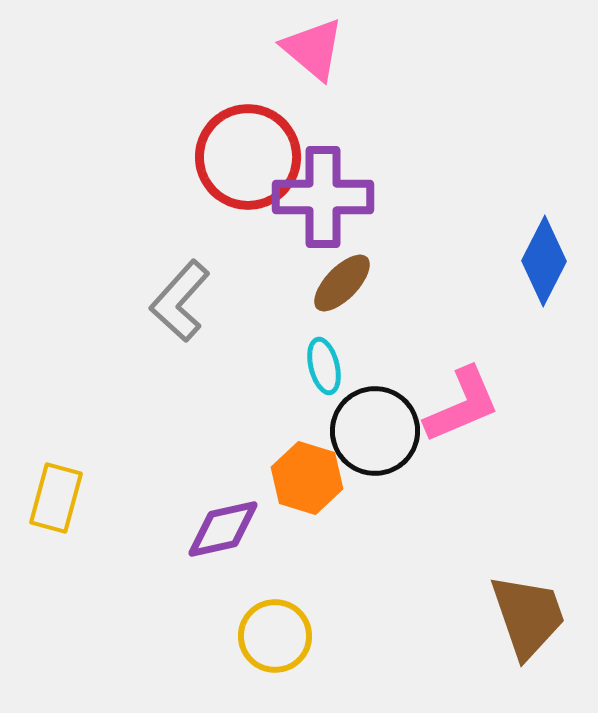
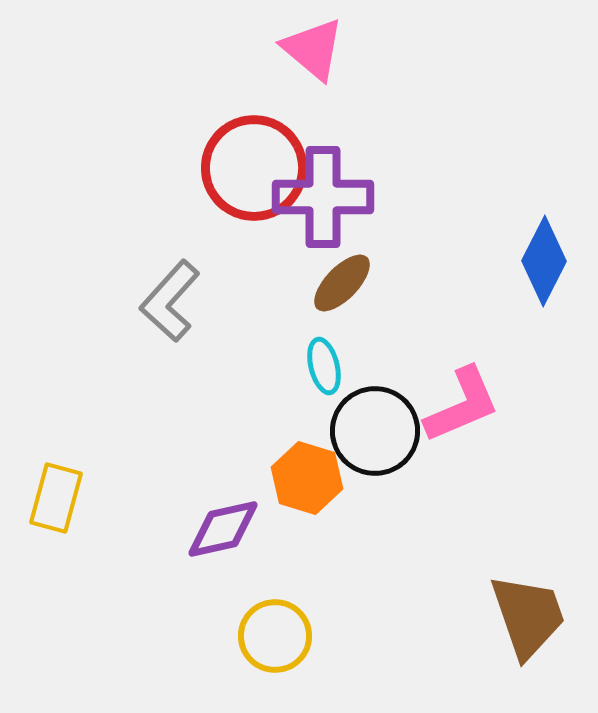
red circle: moved 6 px right, 11 px down
gray L-shape: moved 10 px left
